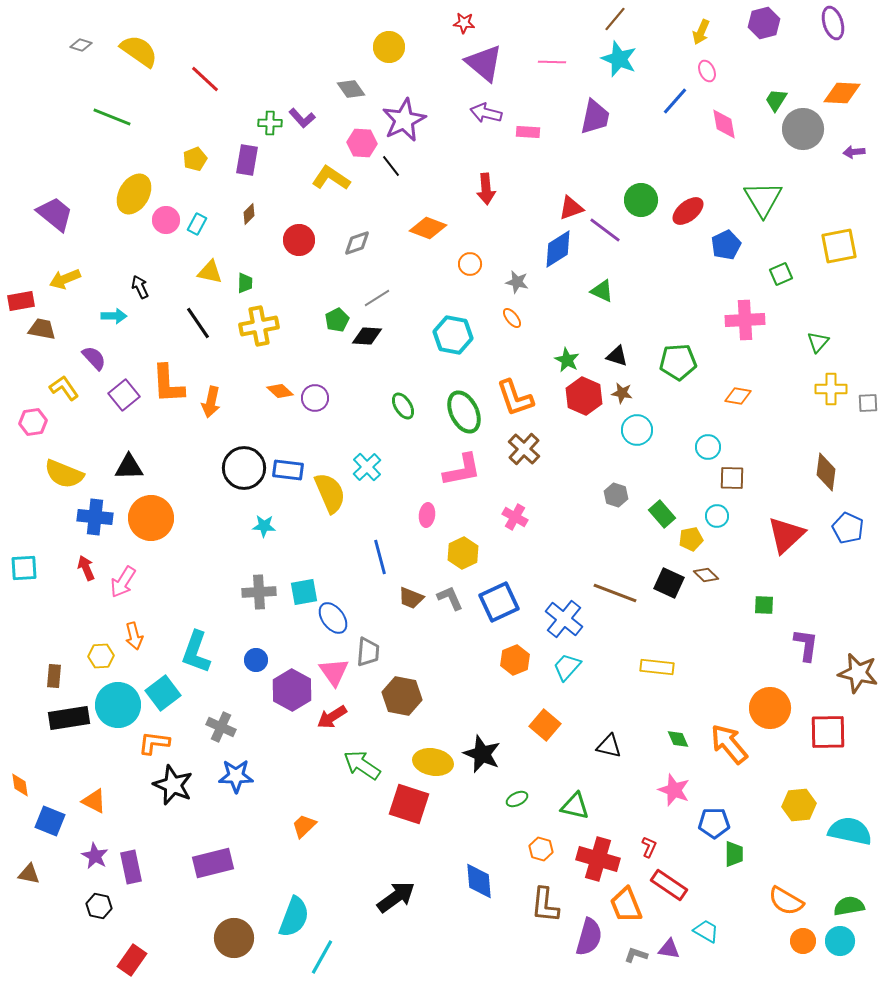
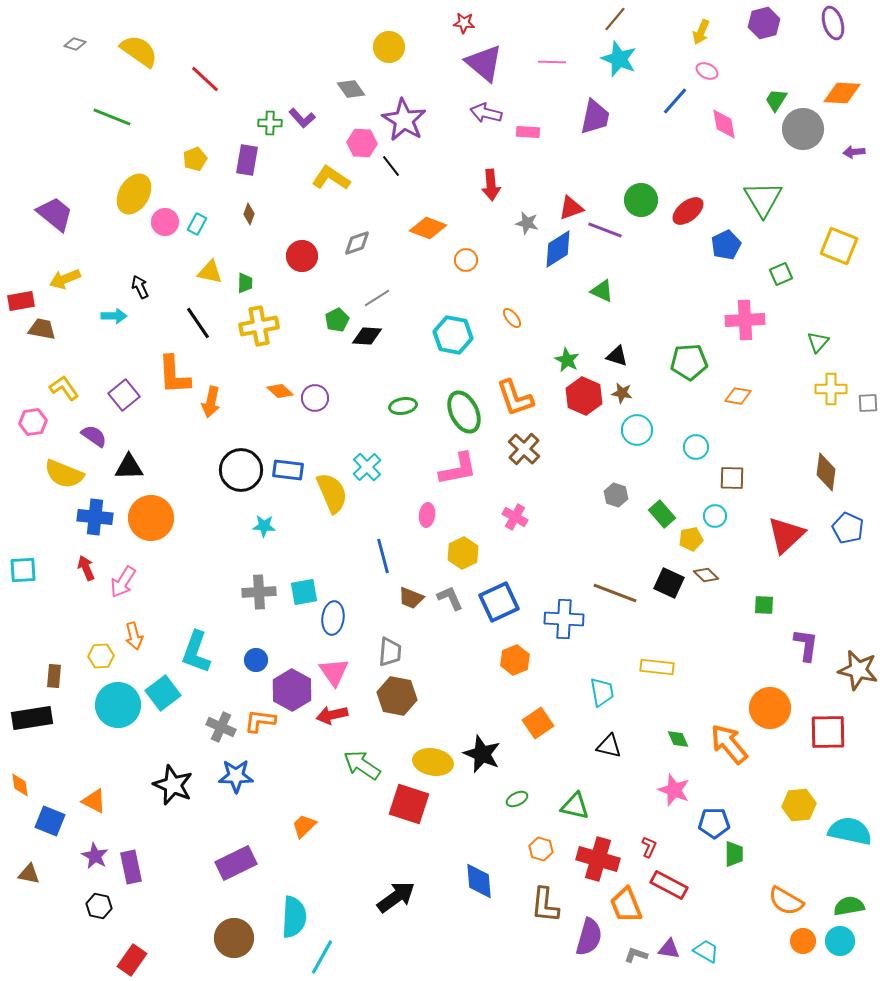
gray diamond at (81, 45): moved 6 px left, 1 px up
pink ellipse at (707, 71): rotated 40 degrees counterclockwise
purple star at (404, 120): rotated 15 degrees counterclockwise
red arrow at (486, 189): moved 5 px right, 4 px up
brown diamond at (249, 214): rotated 25 degrees counterclockwise
pink circle at (166, 220): moved 1 px left, 2 px down
purple line at (605, 230): rotated 16 degrees counterclockwise
red circle at (299, 240): moved 3 px right, 16 px down
yellow square at (839, 246): rotated 33 degrees clockwise
orange circle at (470, 264): moved 4 px left, 4 px up
gray star at (517, 282): moved 10 px right, 59 px up
purple semicircle at (94, 358): moved 78 px down; rotated 12 degrees counterclockwise
green pentagon at (678, 362): moved 11 px right
orange L-shape at (168, 384): moved 6 px right, 9 px up
green ellipse at (403, 406): rotated 68 degrees counterclockwise
cyan circle at (708, 447): moved 12 px left
black circle at (244, 468): moved 3 px left, 2 px down
pink L-shape at (462, 470): moved 4 px left, 1 px up
yellow semicircle at (330, 493): moved 2 px right
cyan circle at (717, 516): moved 2 px left
blue line at (380, 557): moved 3 px right, 1 px up
cyan square at (24, 568): moved 1 px left, 2 px down
blue ellipse at (333, 618): rotated 44 degrees clockwise
blue cross at (564, 619): rotated 36 degrees counterclockwise
gray trapezoid at (368, 652): moved 22 px right
cyan trapezoid at (567, 667): moved 35 px right, 25 px down; rotated 128 degrees clockwise
brown star at (858, 673): moved 3 px up
brown hexagon at (402, 696): moved 5 px left
red arrow at (332, 717): moved 2 px up; rotated 20 degrees clockwise
black rectangle at (69, 718): moved 37 px left
orange square at (545, 725): moved 7 px left, 2 px up; rotated 16 degrees clockwise
orange L-shape at (154, 743): moved 106 px right, 22 px up
purple rectangle at (213, 863): moved 23 px right; rotated 12 degrees counterclockwise
red rectangle at (669, 885): rotated 6 degrees counterclockwise
cyan semicircle at (294, 917): rotated 18 degrees counterclockwise
cyan trapezoid at (706, 931): moved 20 px down
